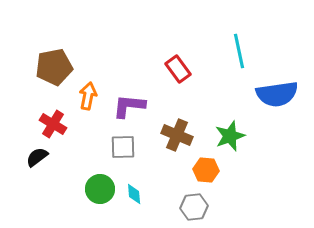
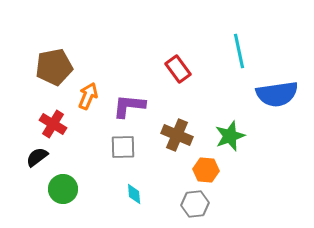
orange arrow: rotated 12 degrees clockwise
green circle: moved 37 px left
gray hexagon: moved 1 px right, 3 px up
